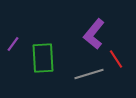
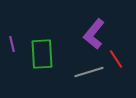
purple line: moved 1 px left; rotated 49 degrees counterclockwise
green rectangle: moved 1 px left, 4 px up
gray line: moved 2 px up
